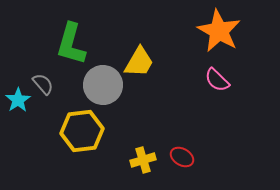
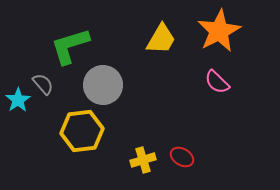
orange star: rotated 15 degrees clockwise
green L-shape: moved 1 px left, 2 px down; rotated 57 degrees clockwise
yellow trapezoid: moved 22 px right, 23 px up
pink semicircle: moved 2 px down
